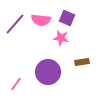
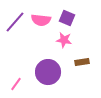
purple line: moved 2 px up
pink star: moved 3 px right, 2 px down
